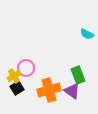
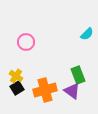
cyan semicircle: rotated 72 degrees counterclockwise
pink circle: moved 26 px up
yellow cross: moved 2 px right; rotated 24 degrees counterclockwise
orange cross: moved 4 px left
